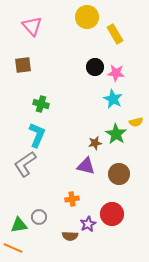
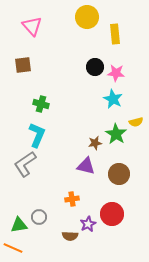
yellow rectangle: rotated 24 degrees clockwise
